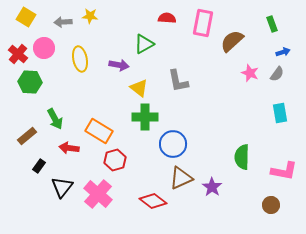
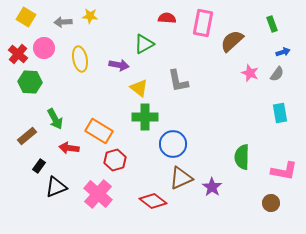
black triangle: moved 6 px left; rotated 30 degrees clockwise
brown circle: moved 2 px up
